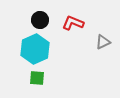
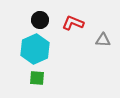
gray triangle: moved 2 px up; rotated 28 degrees clockwise
